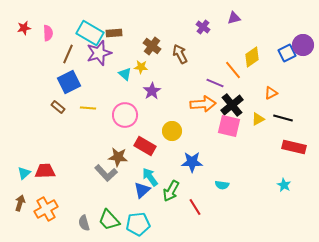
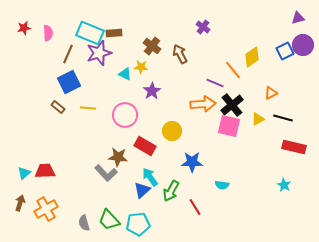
purple triangle at (234, 18): moved 64 px right
cyan rectangle at (90, 33): rotated 8 degrees counterclockwise
blue square at (287, 53): moved 2 px left, 2 px up
cyan triangle at (125, 74): rotated 16 degrees counterclockwise
